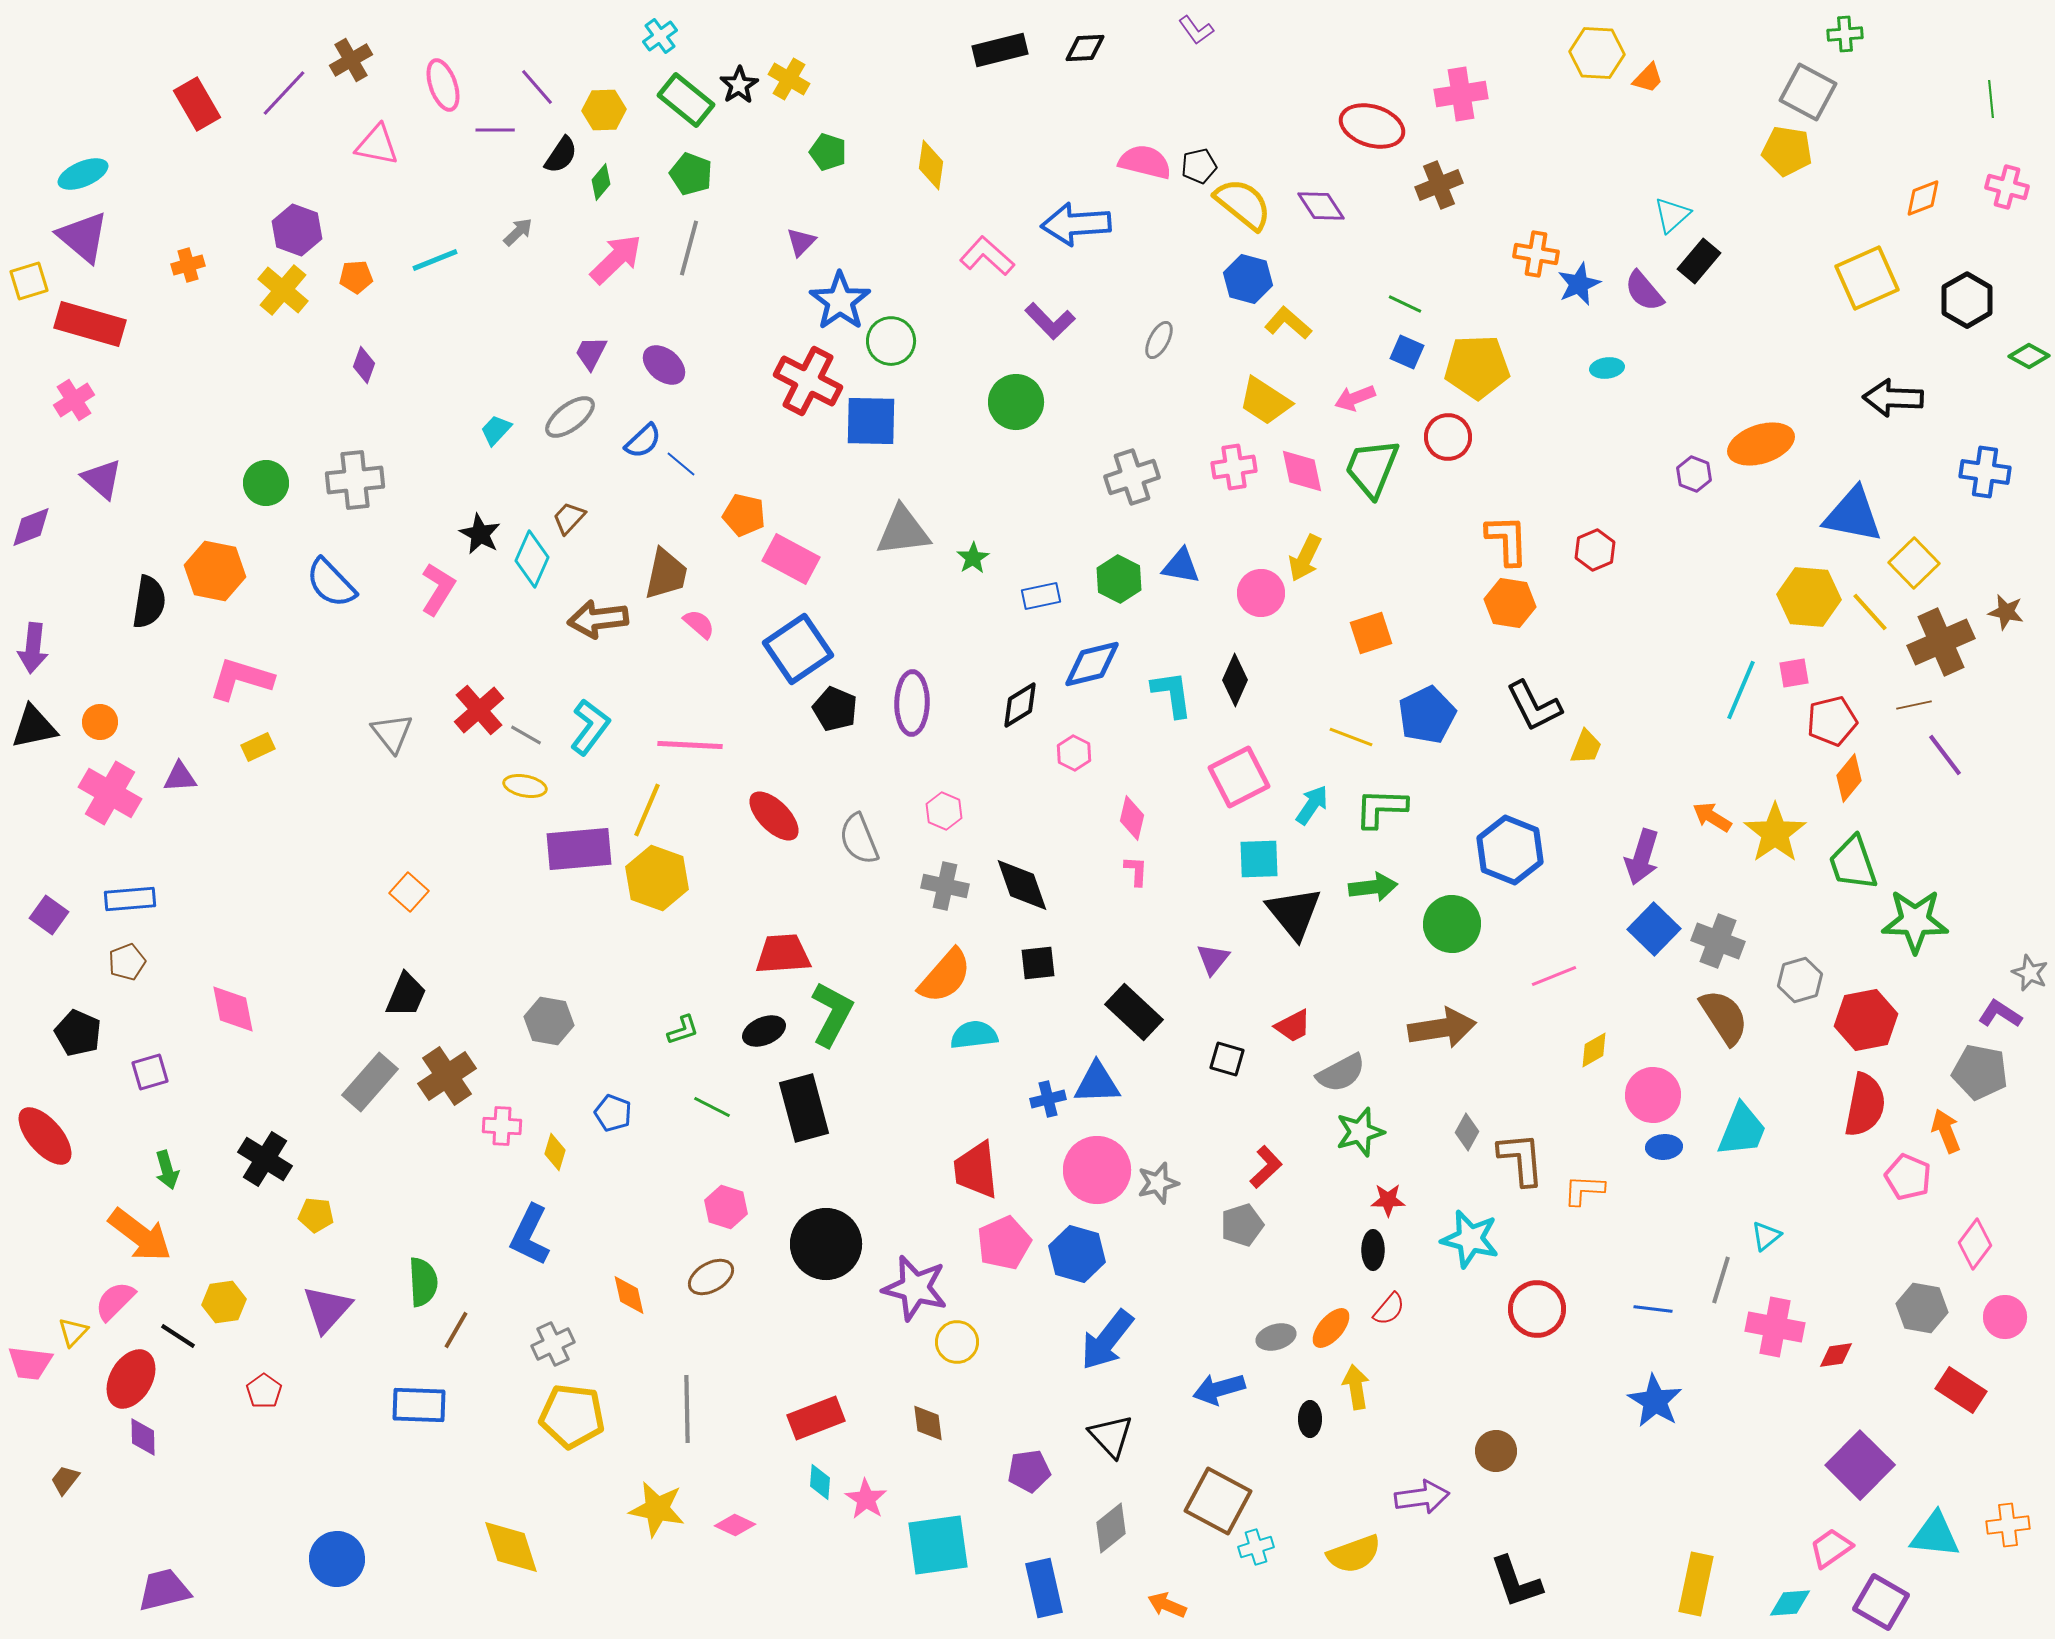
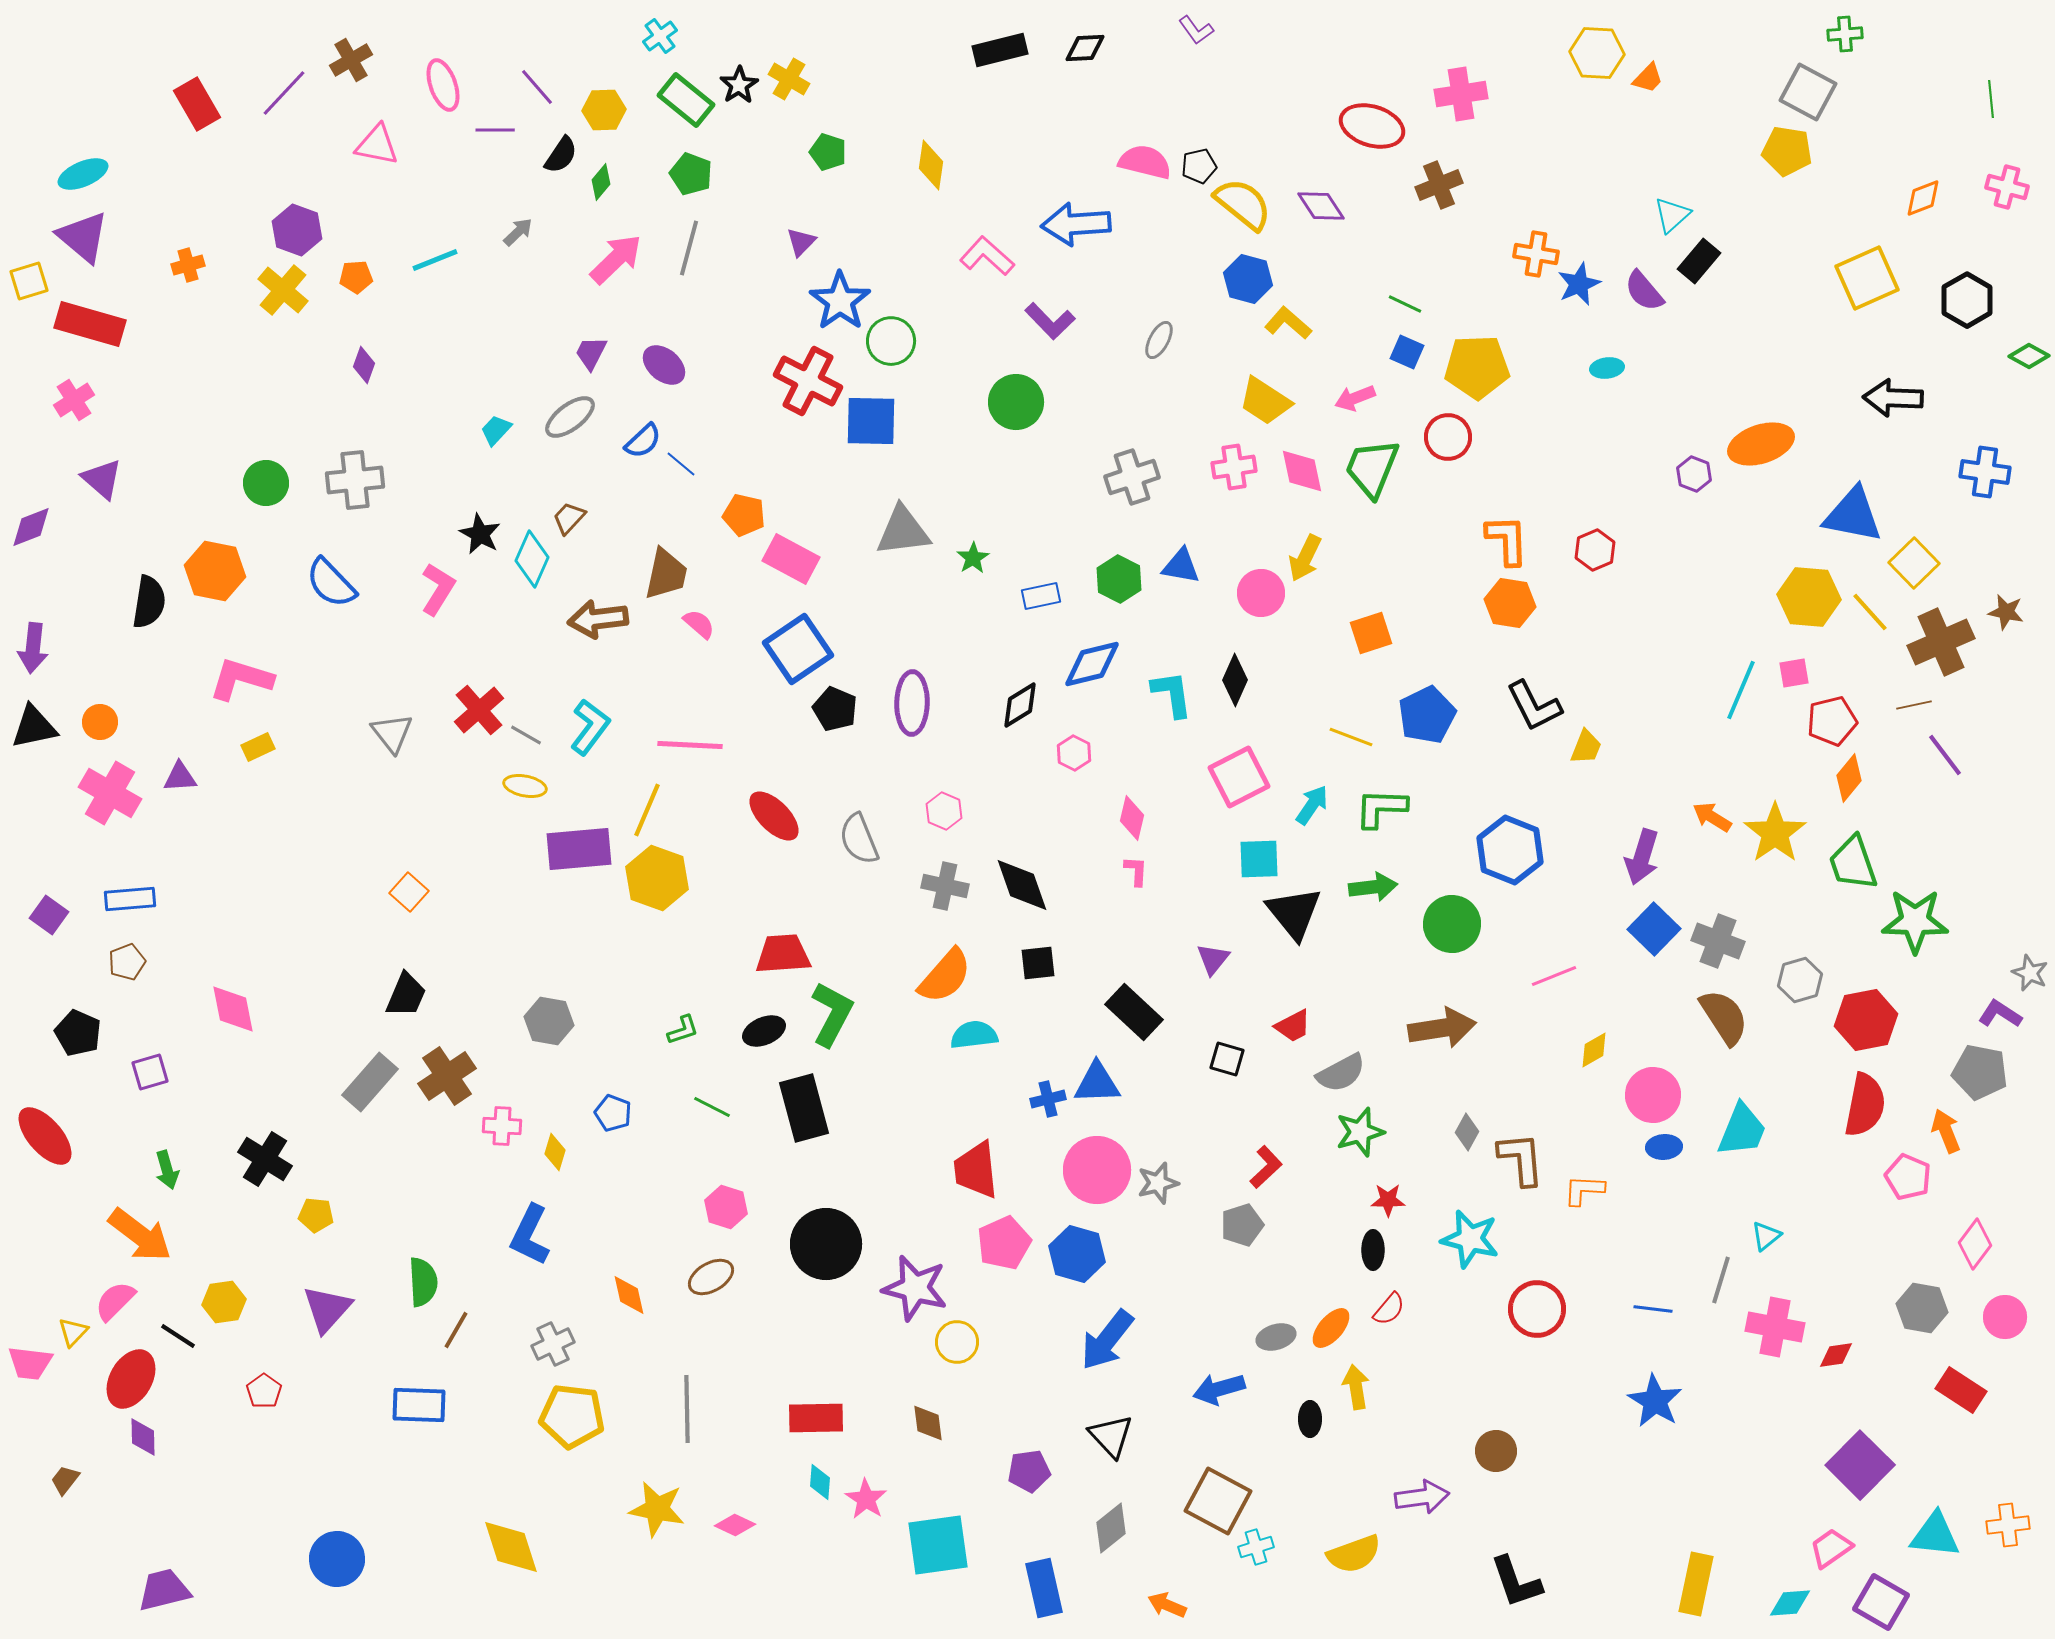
red rectangle at (816, 1418): rotated 20 degrees clockwise
